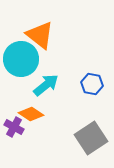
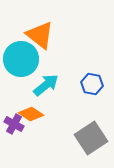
purple cross: moved 3 px up
